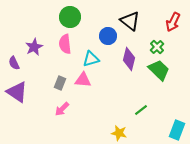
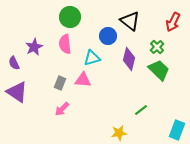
cyan triangle: moved 1 px right, 1 px up
yellow star: rotated 21 degrees counterclockwise
